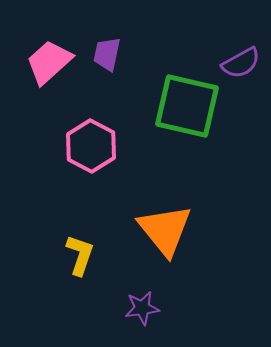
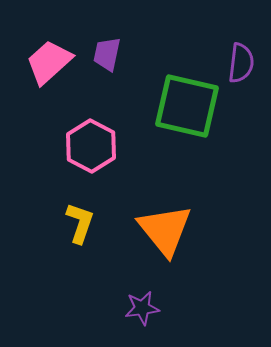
purple semicircle: rotated 54 degrees counterclockwise
yellow L-shape: moved 32 px up
